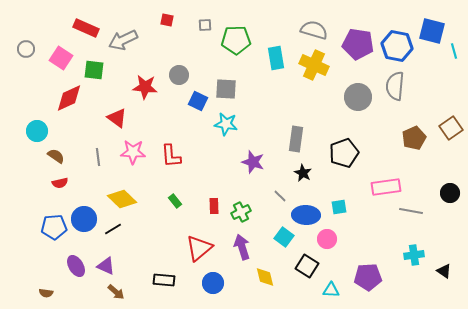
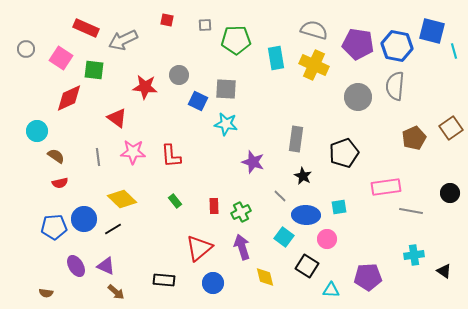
black star at (303, 173): moved 3 px down
